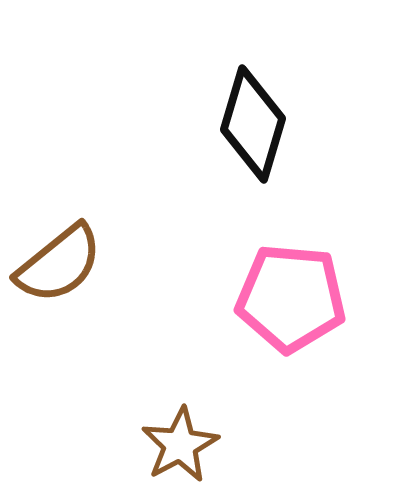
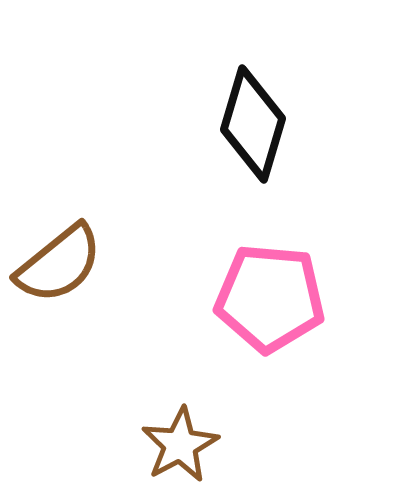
pink pentagon: moved 21 px left
